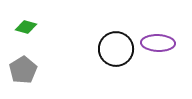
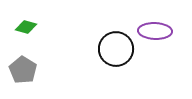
purple ellipse: moved 3 px left, 12 px up
gray pentagon: rotated 8 degrees counterclockwise
